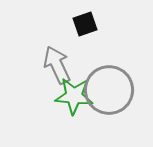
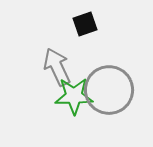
gray arrow: moved 2 px down
green star: rotated 6 degrees counterclockwise
